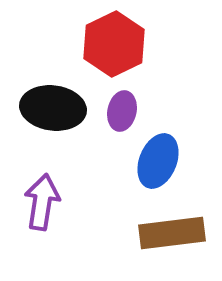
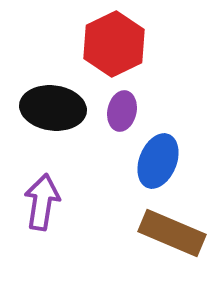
brown rectangle: rotated 30 degrees clockwise
